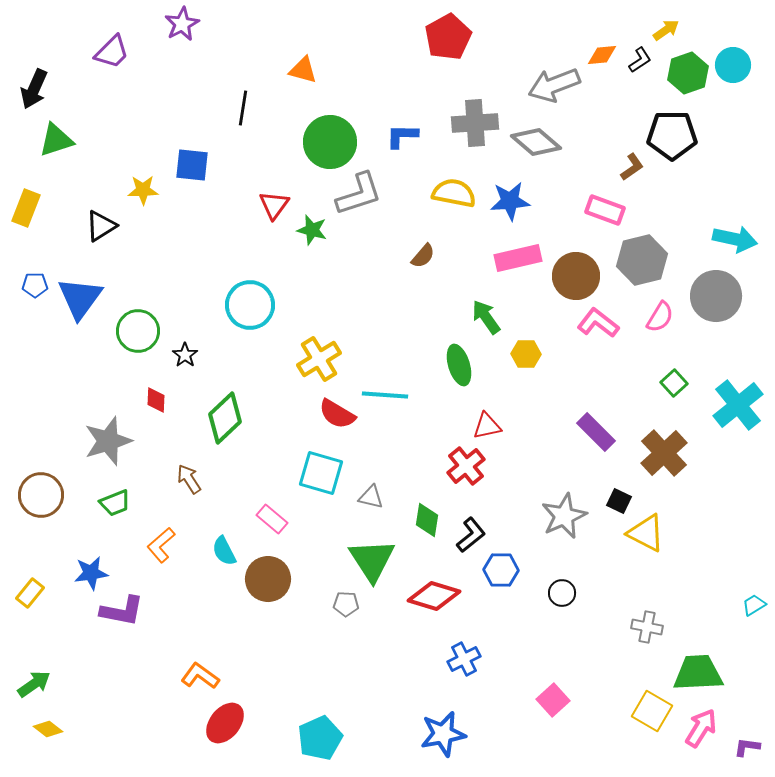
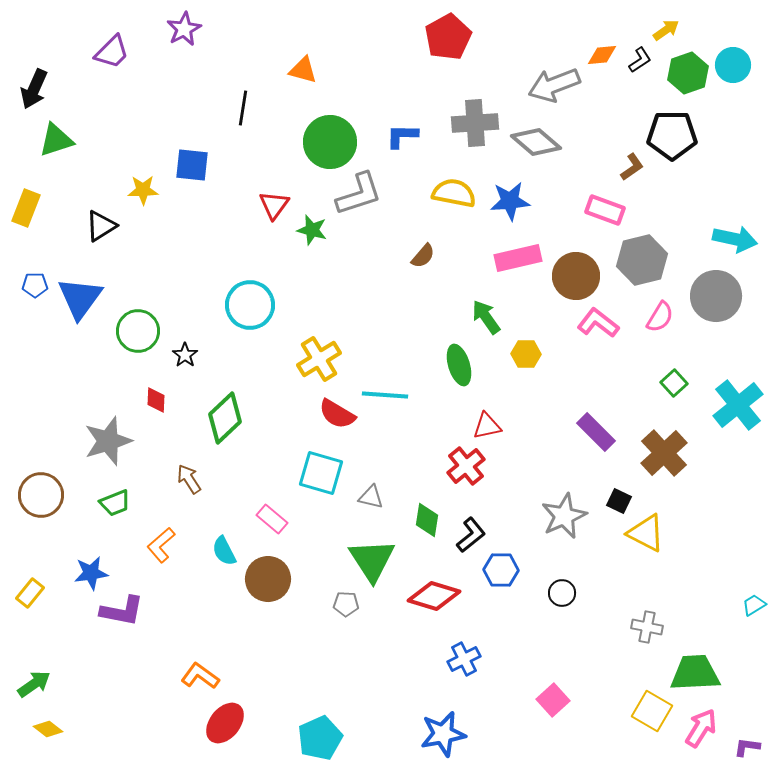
purple star at (182, 24): moved 2 px right, 5 px down
green trapezoid at (698, 673): moved 3 px left
